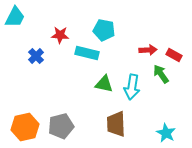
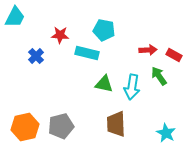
green arrow: moved 2 px left, 2 px down
